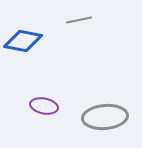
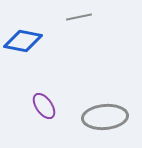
gray line: moved 3 px up
purple ellipse: rotated 44 degrees clockwise
